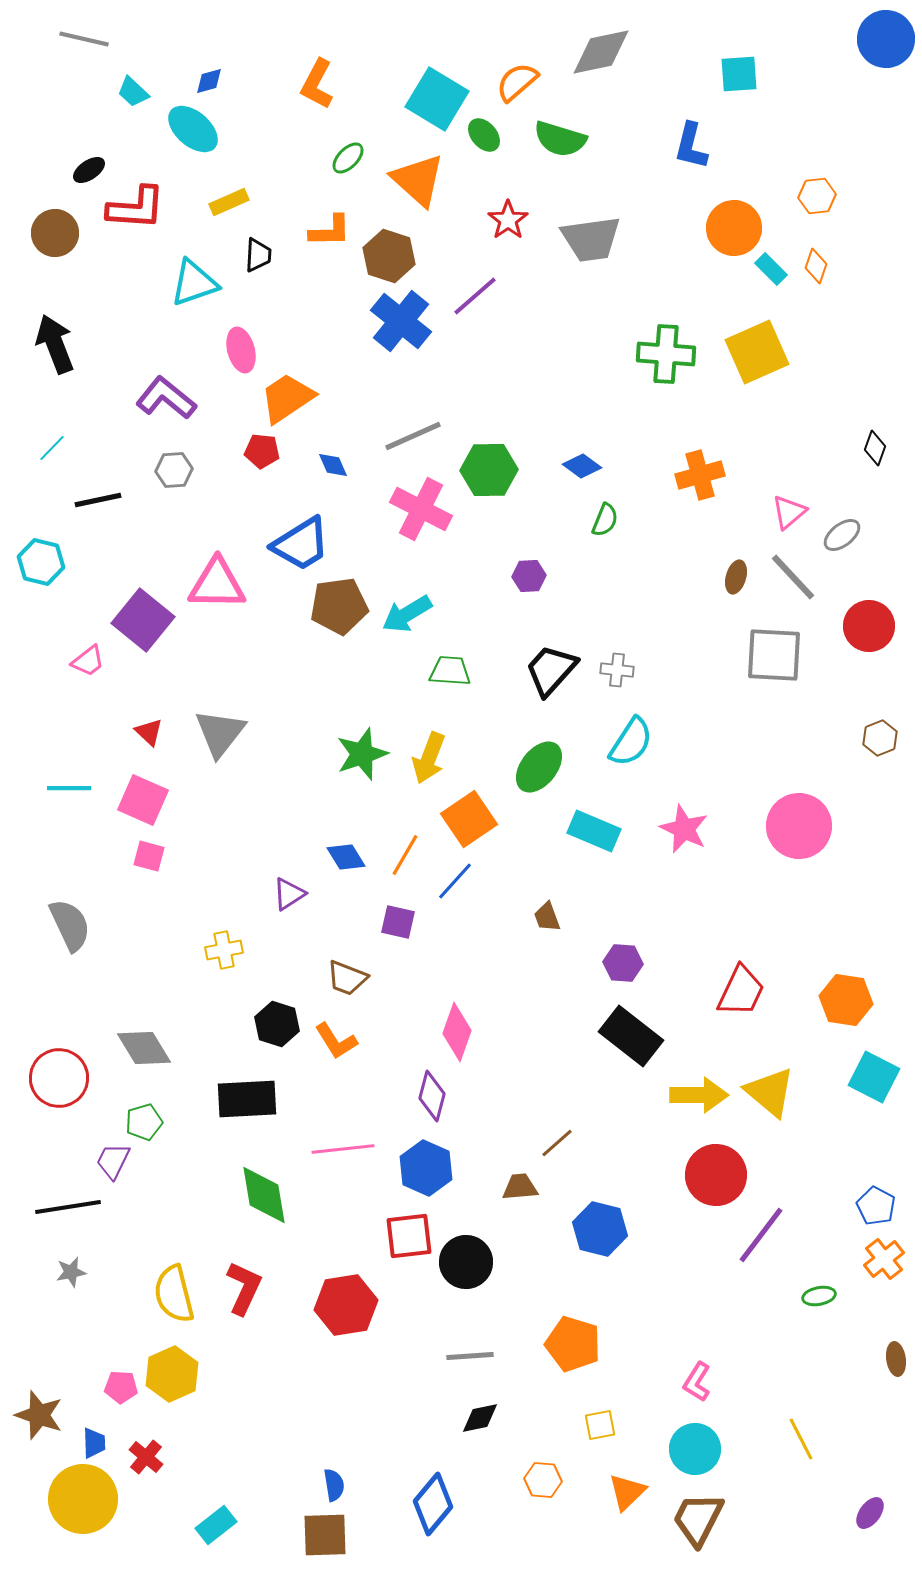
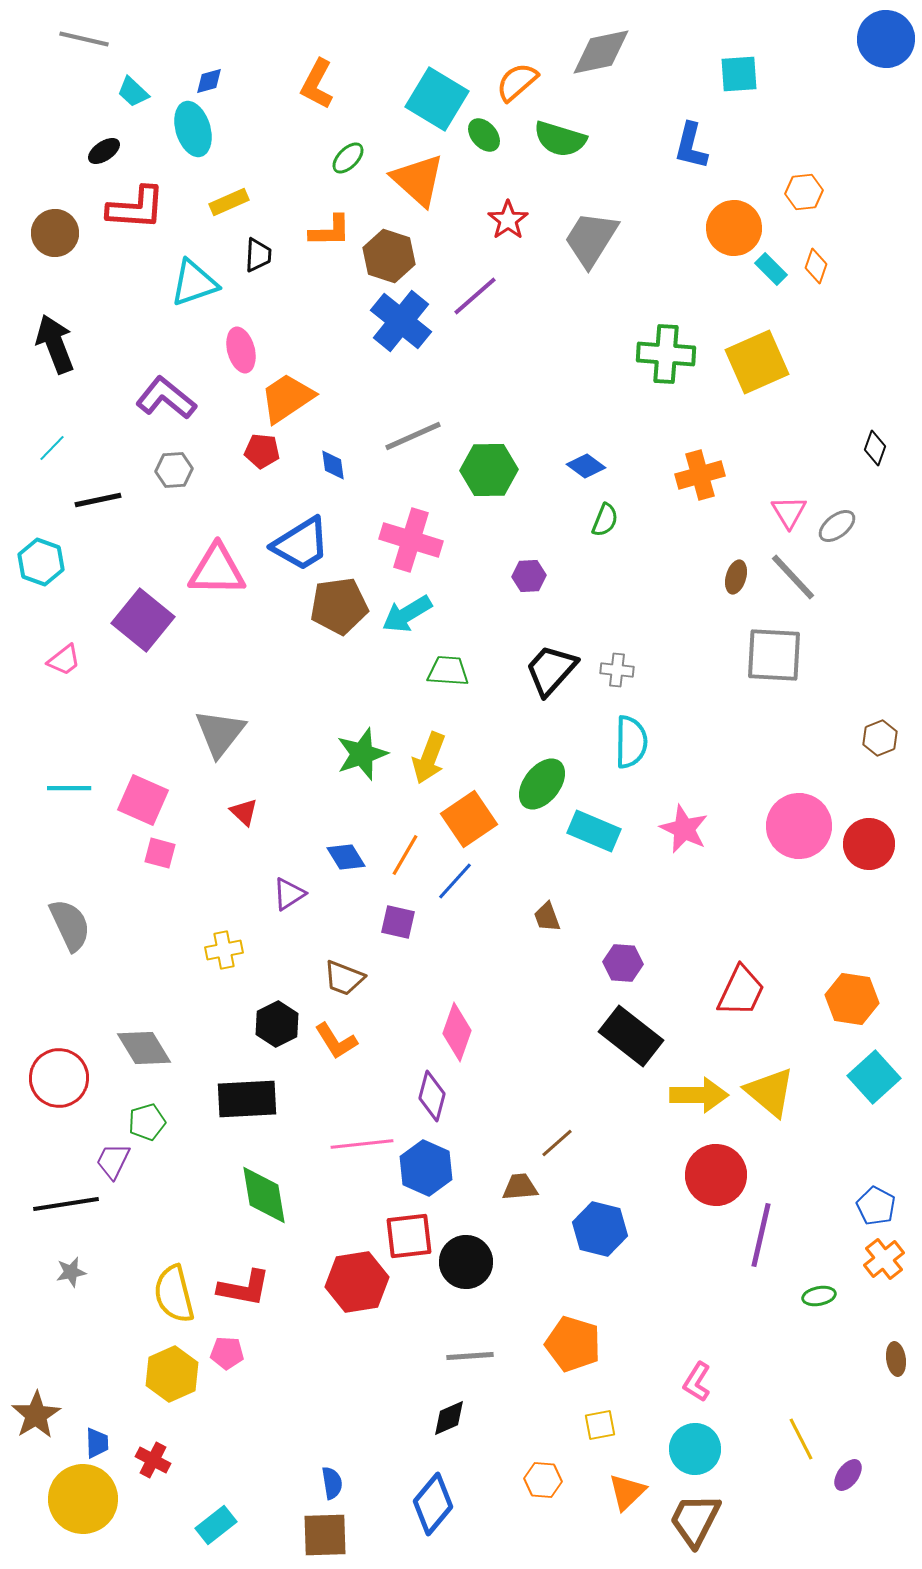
cyan ellipse at (193, 129): rotated 32 degrees clockwise
black ellipse at (89, 170): moved 15 px right, 19 px up
orange hexagon at (817, 196): moved 13 px left, 4 px up
gray trapezoid at (591, 239): rotated 130 degrees clockwise
yellow square at (757, 352): moved 10 px down
blue diamond at (333, 465): rotated 16 degrees clockwise
blue diamond at (582, 466): moved 4 px right
pink cross at (421, 509): moved 10 px left, 31 px down; rotated 10 degrees counterclockwise
pink triangle at (789, 512): rotated 21 degrees counterclockwise
gray ellipse at (842, 535): moved 5 px left, 9 px up
cyan hexagon at (41, 562): rotated 6 degrees clockwise
pink triangle at (217, 584): moved 14 px up
red circle at (869, 626): moved 218 px down
pink trapezoid at (88, 661): moved 24 px left, 1 px up
green trapezoid at (450, 671): moved 2 px left
red triangle at (149, 732): moved 95 px right, 80 px down
cyan semicircle at (631, 742): rotated 32 degrees counterclockwise
green ellipse at (539, 767): moved 3 px right, 17 px down
pink square at (149, 856): moved 11 px right, 3 px up
brown trapezoid at (347, 978): moved 3 px left
orange hexagon at (846, 1000): moved 6 px right, 1 px up
black hexagon at (277, 1024): rotated 15 degrees clockwise
cyan square at (874, 1077): rotated 21 degrees clockwise
green pentagon at (144, 1122): moved 3 px right
pink line at (343, 1149): moved 19 px right, 5 px up
black line at (68, 1207): moved 2 px left, 3 px up
purple line at (761, 1235): rotated 24 degrees counterclockwise
red L-shape at (244, 1288): rotated 76 degrees clockwise
red hexagon at (346, 1305): moved 11 px right, 23 px up
pink pentagon at (121, 1387): moved 106 px right, 34 px up
brown star at (39, 1415): moved 3 px left; rotated 21 degrees clockwise
black diamond at (480, 1418): moved 31 px left; rotated 12 degrees counterclockwise
blue trapezoid at (94, 1443): moved 3 px right
red cross at (146, 1457): moved 7 px right, 3 px down; rotated 12 degrees counterclockwise
blue semicircle at (334, 1485): moved 2 px left, 2 px up
purple ellipse at (870, 1513): moved 22 px left, 38 px up
brown trapezoid at (698, 1519): moved 3 px left, 1 px down
